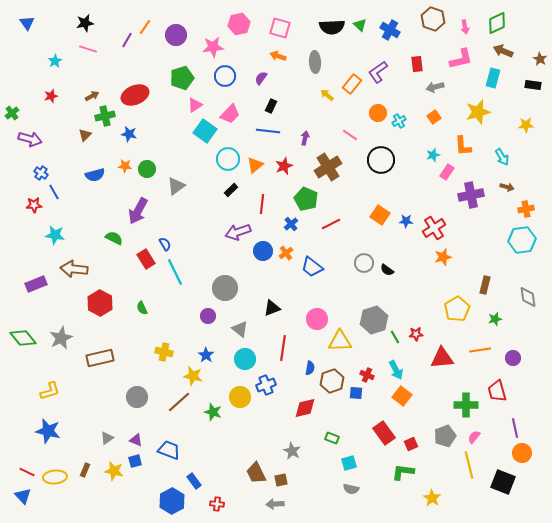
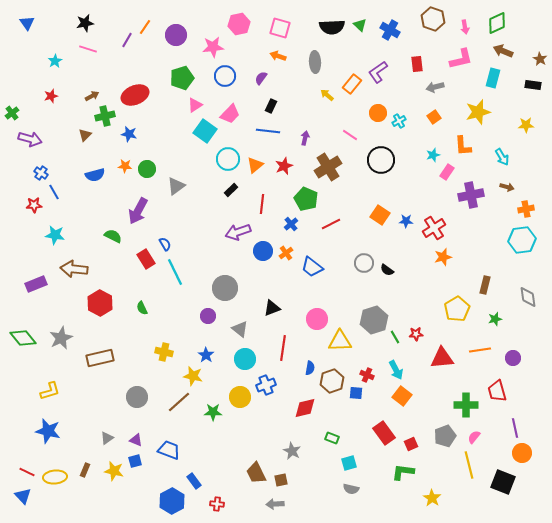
green semicircle at (114, 238): moved 1 px left, 2 px up
green star at (213, 412): rotated 18 degrees counterclockwise
